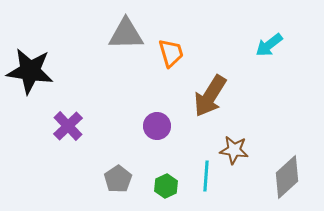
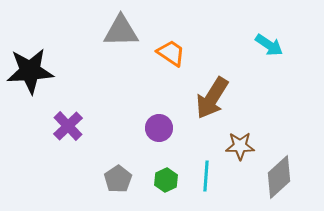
gray triangle: moved 5 px left, 3 px up
cyan arrow: rotated 108 degrees counterclockwise
orange trapezoid: rotated 40 degrees counterclockwise
black star: rotated 12 degrees counterclockwise
brown arrow: moved 2 px right, 2 px down
purple circle: moved 2 px right, 2 px down
brown star: moved 6 px right, 4 px up; rotated 8 degrees counterclockwise
gray diamond: moved 8 px left
green hexagon: moved 6 px up
